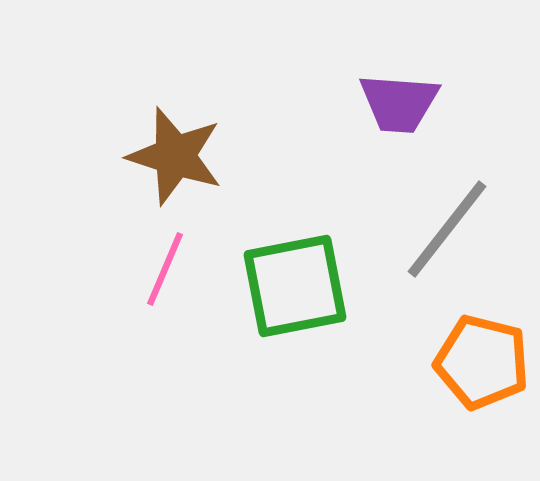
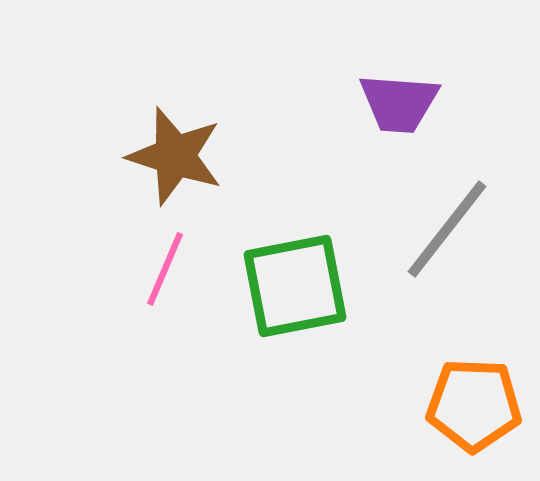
orange pentagon: moved 8 px left, 43 px down; rotated 12 degrees counterclockwise
